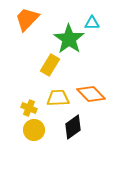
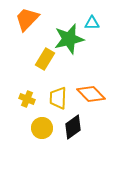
green star: rotated 24 degrees clockwise
yellow rectangle: moved 5 px left, 6 px up
yellow trapezoid: rotated 85 degrees counterclockwise
yellow cross: moved 2 px left, 9 px up
yellow circle: moved 8 px right, 2 px up
